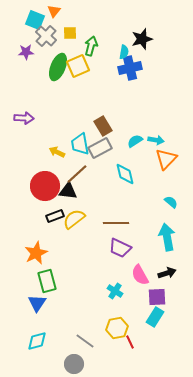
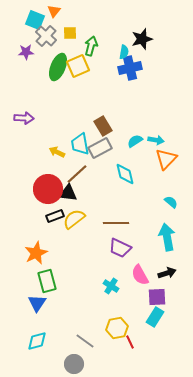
red circle at (45, 186): moved 3 px right, 3 px down
black triangle at (68, 191): moved 2 px down
cyan cross at (115, 291): moved 4 px left, 5 px up
